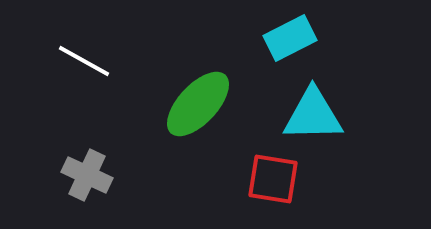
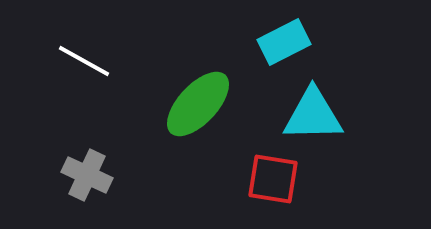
cyan rectangle: moved 6 px left, 4 px down
